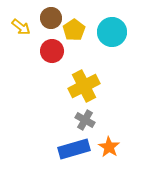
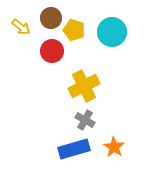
yellow pentagon: rotated 20 degrees counterclockwise
orange star: moved 5 px right
